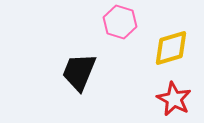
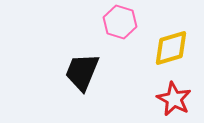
black trapezoid: moved 3 px right
